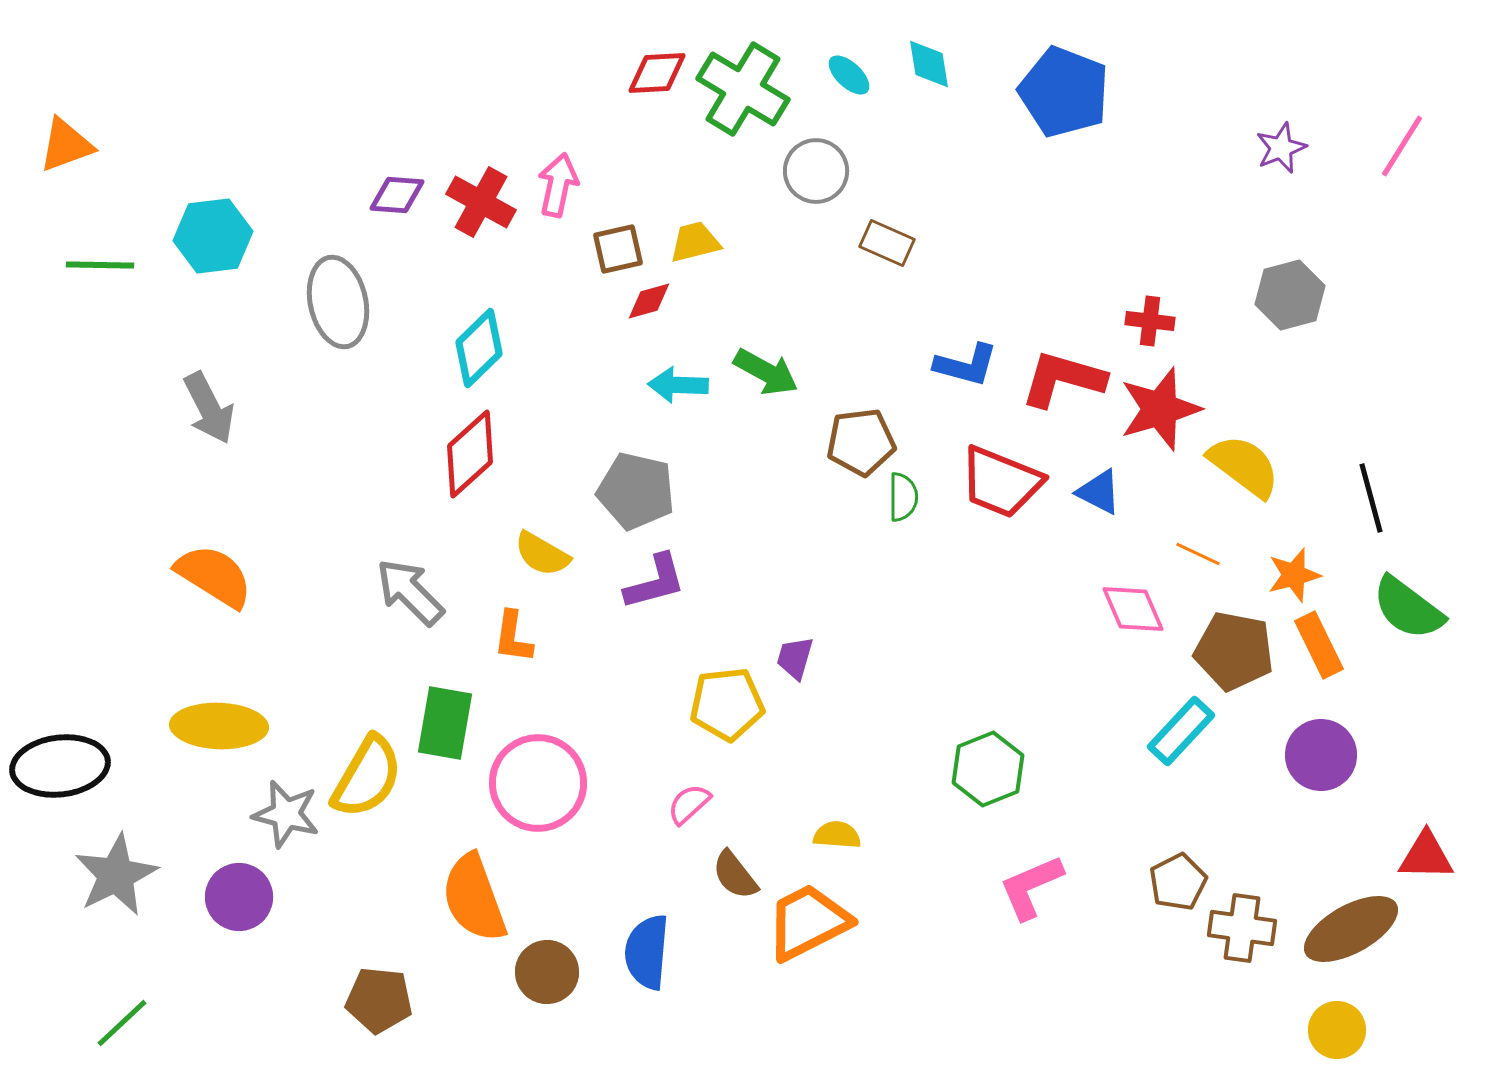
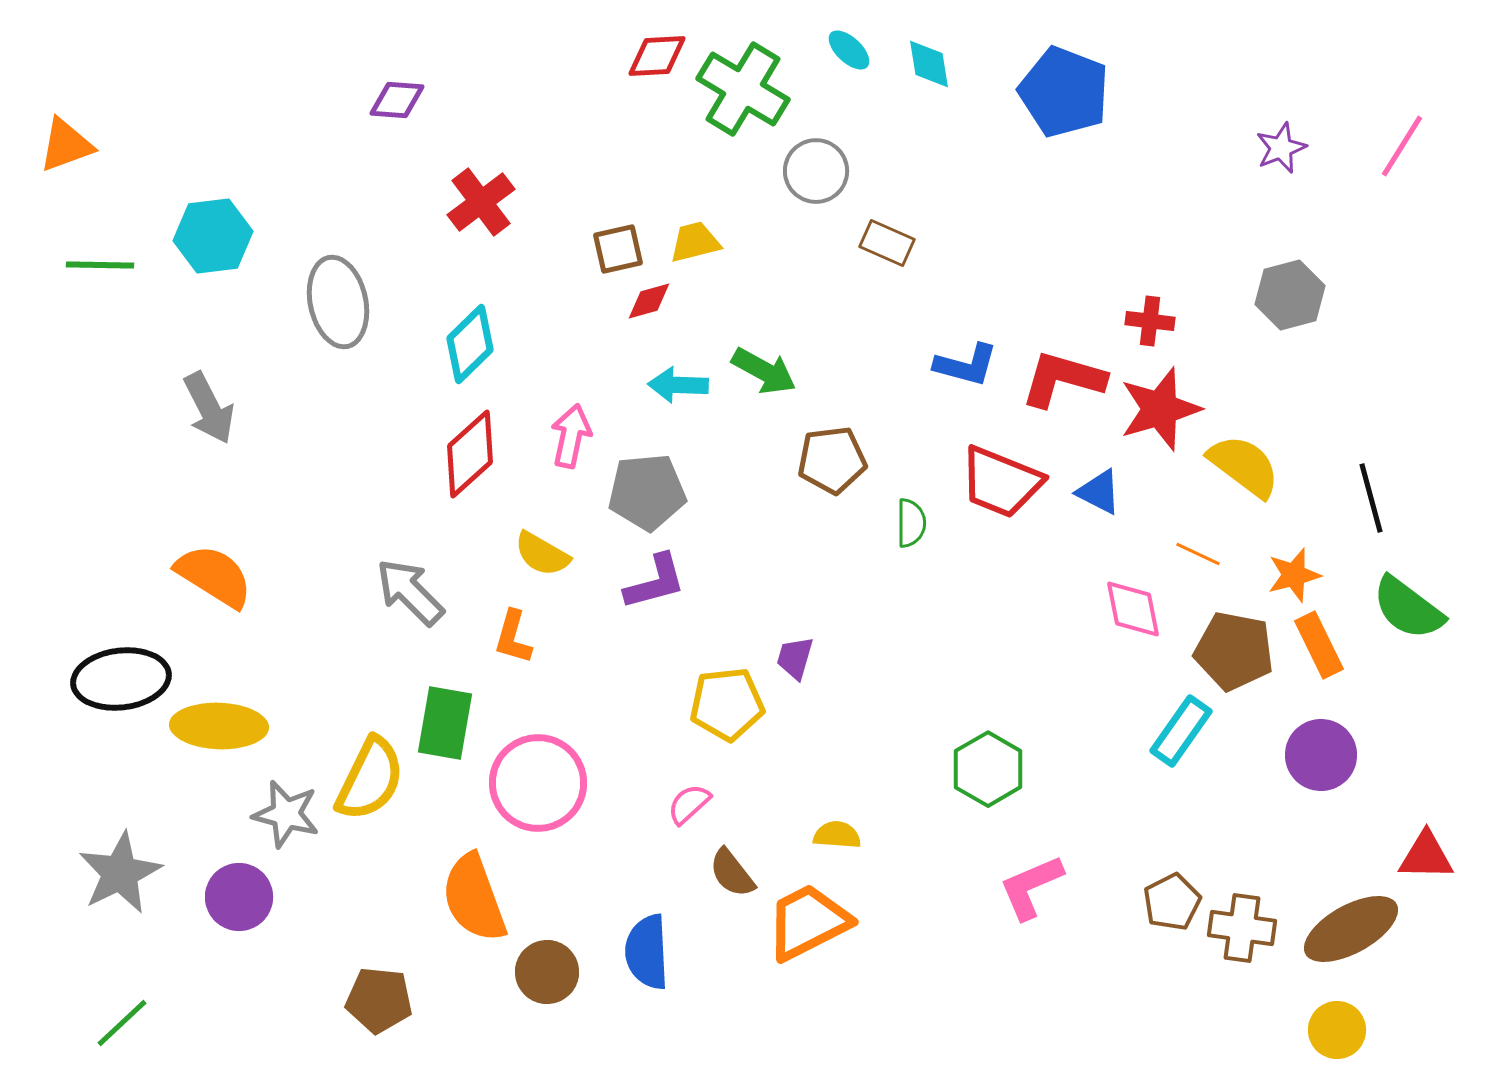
red diamond at (657, 73): moved 17 px up
cyan ellipse at (849, 75): moved 25 px up
pink arrow at (558, 185): moved 13 px right, 251 px down
purple diamond at (397, 195): moved 95 px up
red cross at (481, 202): rotated 24 degrees clockwise
cyan diamond at (479, 348): moved 9 px left, 4 px up
green arrow at (766, 372): moved 2 px left, 1 px up
brown pentagon at (861, 442): moved 29 px left, 18 px down
gray pentagon at (636, 491): moved 11 px right, 1 px down; rotated 18 degrees counterclockwise
green semicircle at (903, 497): moved 8 px right, 26 px down
pink diamond at (1133, 609): rotated 12 degrees clockwise
orange L-shape at (513, 637): rotated 8 degrees clockwise
cyan rectangle at (1181, 731): rotated 8 degrees counterclockwise
black ellipse at (60, 766): moved 61 px right, 87 px up
green hexagon at (988, 769): rotated 8 degrees counterclockwise
yellow semicircle at (367, 777): moved 3 px right, 2 px down; rotated 4 degrees counterclockwise
gray star at (116, 875): moved 4 px right, 2 px up
brown semicircle at (735, 875): moved 3 px left, 2 px up
brown pentagon at (1178, 882): moved 6 px left, 20 px down
blue semicircle at (647, 952): rotated 8 degrees counterclockwise
